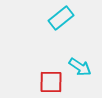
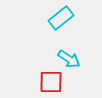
cyan arrow: moved 11 px left, 8 px up
